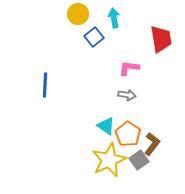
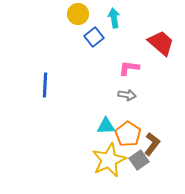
red trapezoid: moved 4 px down; rotated 40 degrees counterclockwise
cyan triangle: rotated 36 degrees counterclockwise
